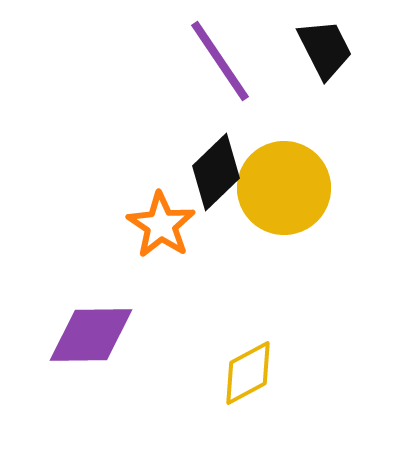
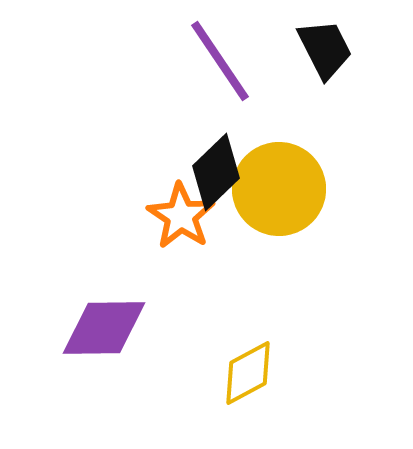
yellow circle: moved 5 px left, 1 px down
orange star: moved 20 px right, 9 px up
purple diamond: moved 13 px right, 7 px up
